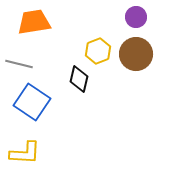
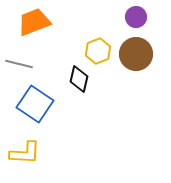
orange trapezoid: rotated 12 degrees counterclockwise
blue square: moved 3 px right, 2 px down
